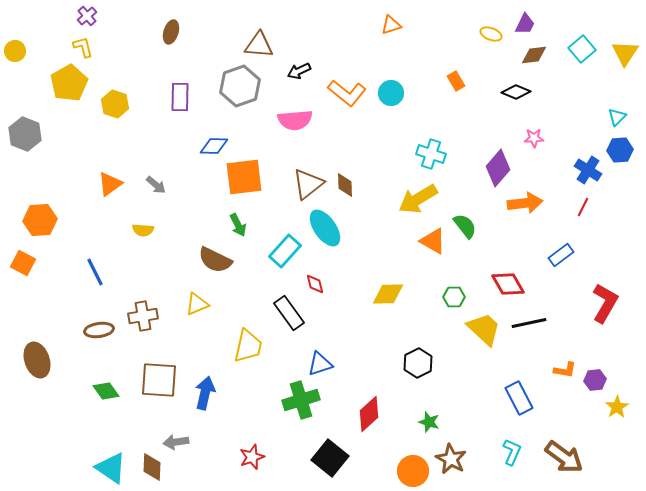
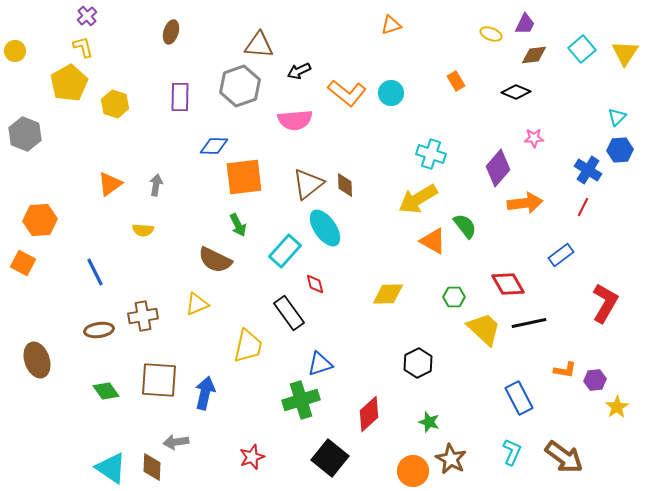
gray arrow at (156, 185): rotated 120 degrees counterclockwise
